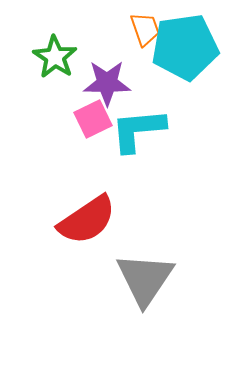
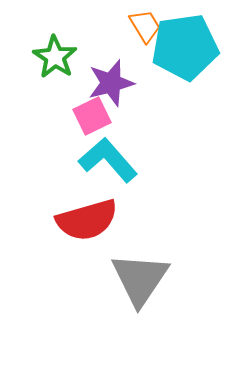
orange trapezoid: moved 3 px up; rotated 12 degrees counterclockwise
purple star: moved 4 px right; rotated 15 degrees counterclockwise
pink square: moved 1 px left, 3 px up
cyan L-shape: moved 30 px left, 30 px down; rotated 54 degrees clockwise
red semicircle: rotated 18 degrees clockwise
gray triangle: moved 5 px left
